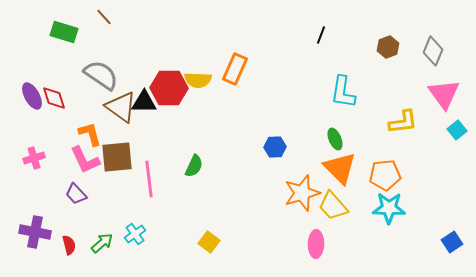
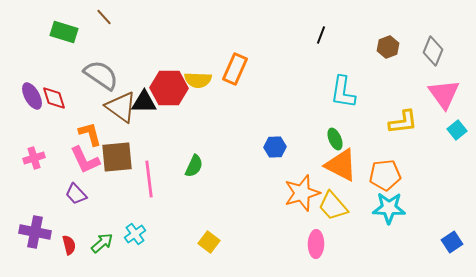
orange triangle: moved 1 px right, 3 px up; rotated 18 degrees counterclockwise
